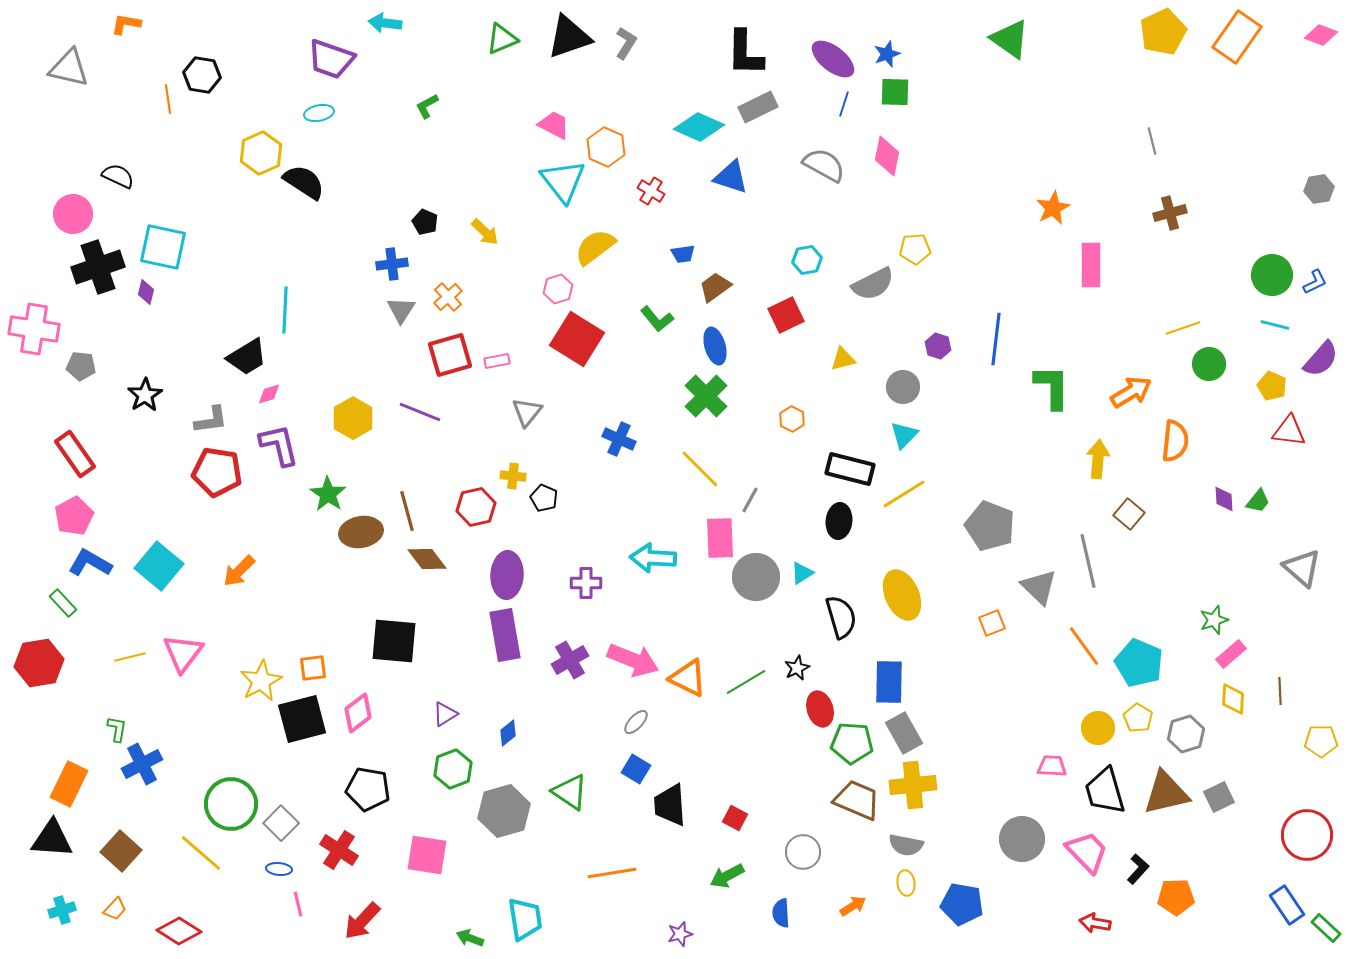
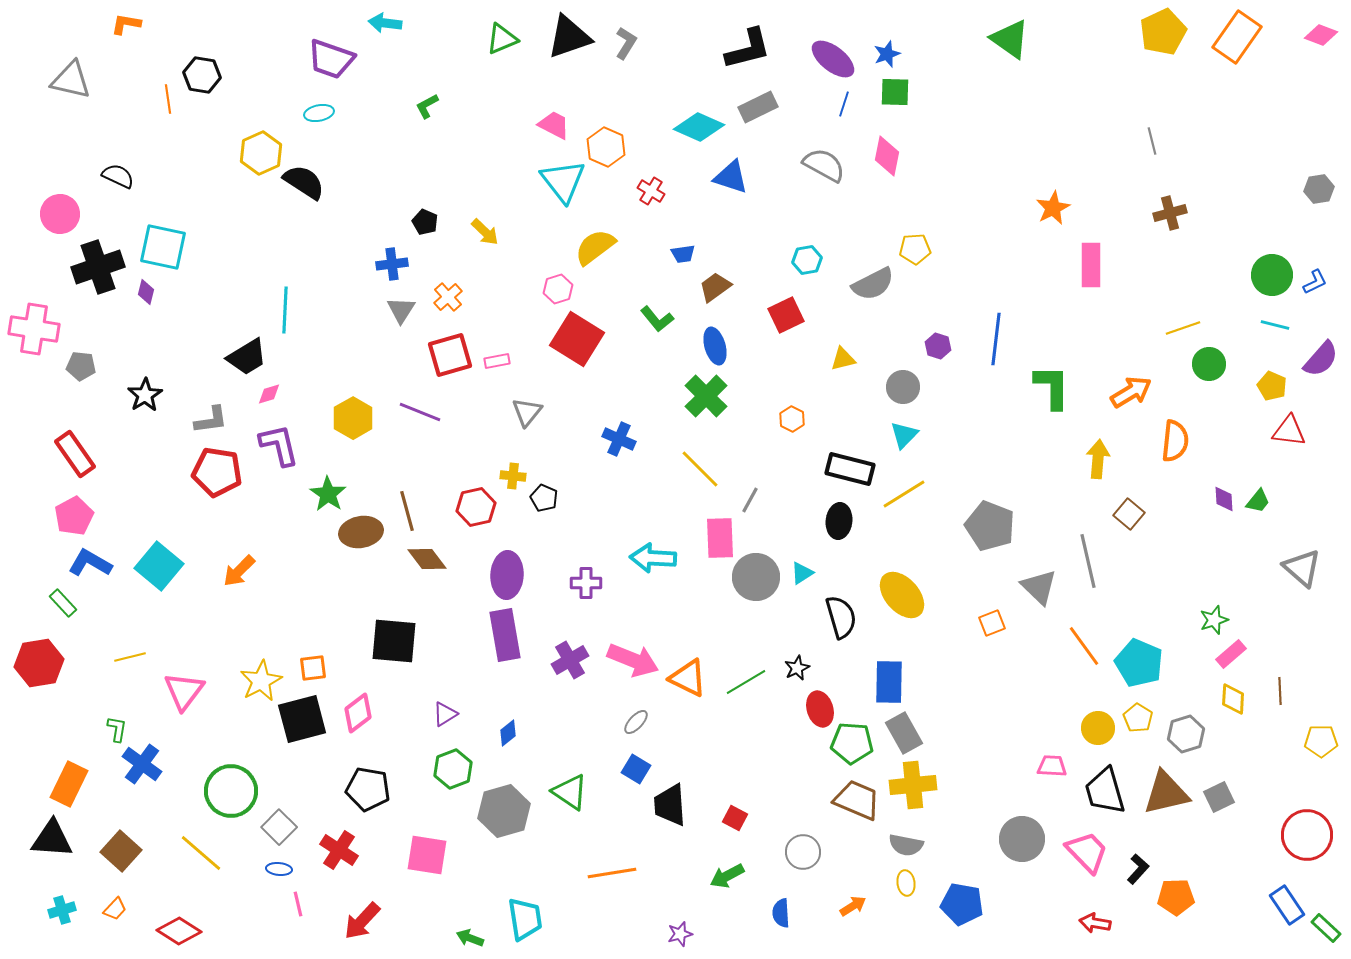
black L-shape at (745, 53): moved 3 px right, 4 px up; rotated 105 degrees counterclockwise
gray triangle at (69, 68): moved 2 px right, 12 px down
pink circle at (73, 214): moved 13 px left
yellow ellipse at (902, 595): rotated 18 degrees counterclockwise
pink triangle at (183, 653): moved 1 px right, 38 px down
blue cross at (142, 764): rotated 27 degrees counterclockwise
green circle at (231, 804): moved 13 px up
gray square at (281, 823): moved 2 px left, 4 px down
